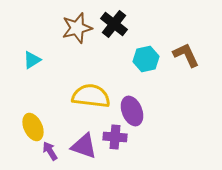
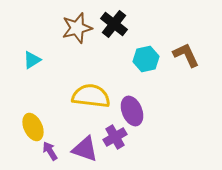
purple cross: rotated 35 degrees counterclockwise
purple triangle: moved 1 px right, 3 px down
